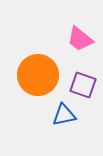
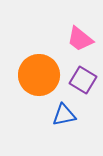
orange circle: moved 1 px right
purple square: moved 5 px up; rotated 12 degrees clockwise
